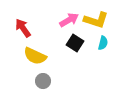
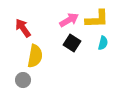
yellow L-shape: moved 1 px right, 1 px up; rotated 20 degrees counterclockwise
black square: moved 3 px left
yellow semicircle: rotated 105 degrees counterclockwise
gray circle: moved 20 px left, 1 px up
